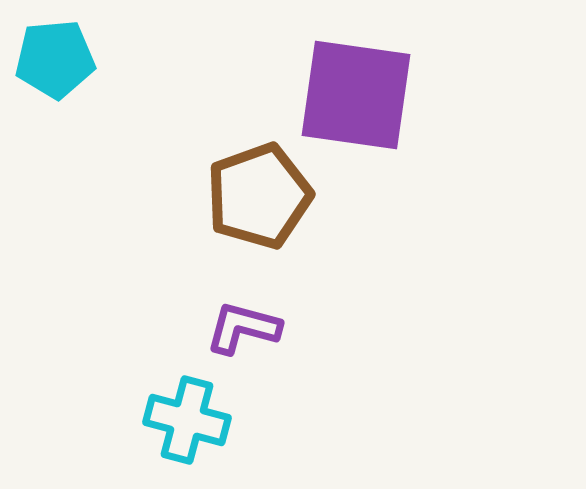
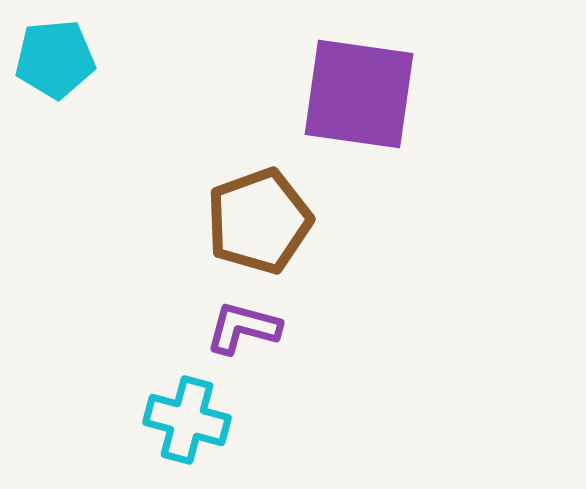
purple square: moved 3 px right, 1 px up
brown pentagon: moved 25 px down
